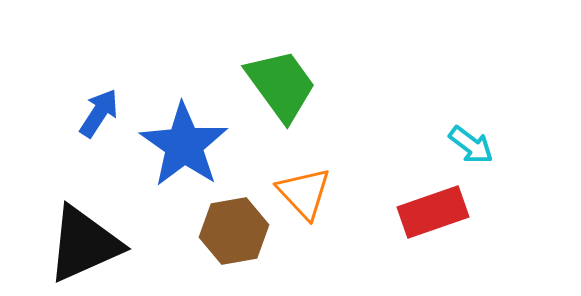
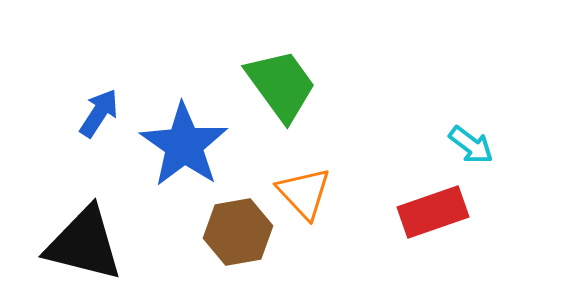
brown hexagon: moved 4 px right, 1 px down
black triangle: rotated 38 degrees clockwise
